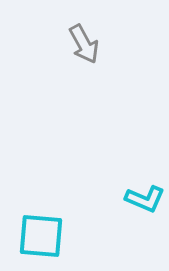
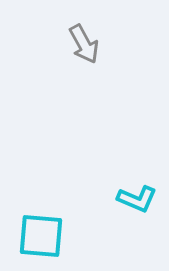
cyan L-shape: moved 8 px left
